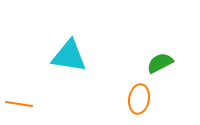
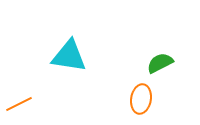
orange ellipse: moved 2 px right
orange line: rotated 36 degrees counterclockwise
